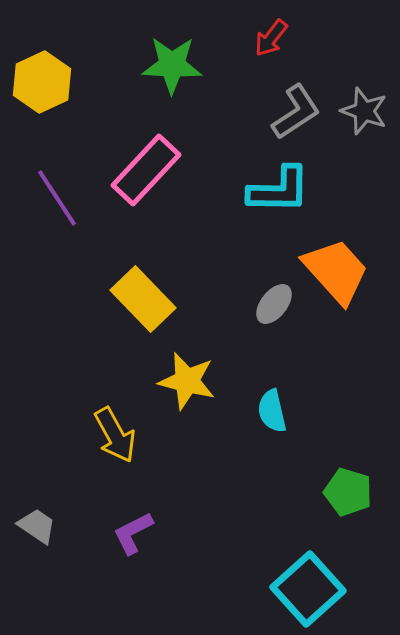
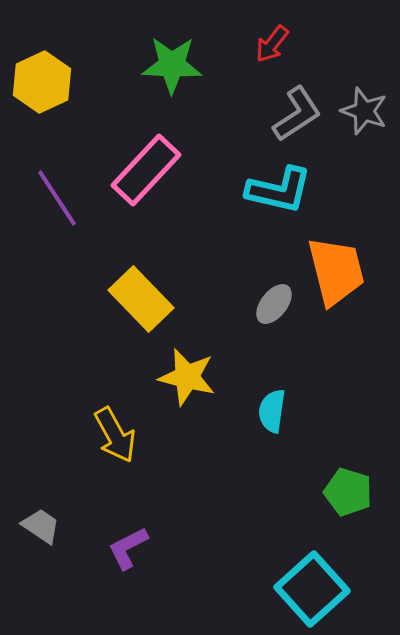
red arrow: moved 1 px right, 6 px down
gray L-shape: moved 1 px right, 2 px down
cyan L-shape: rotated 12 degrees clockwise
orange trapezoid: rotated 28 degrees clockwise
yellow rectangle: moved 2 px left
yellow star: moved 4 px up
cyan semicircle: rotated 21 degrees clockwise
gray trapezoid: moved 4 px right
purple L-shape: moved 5 px left, 15 px down
cyan square: moved 4 px right
